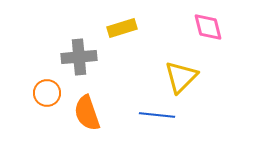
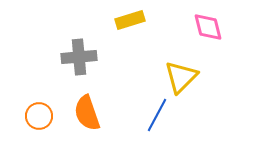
yellow rectangle: moved 8 px right, 8 px up
orange circle: moved 8 px left, 23 px down
blue line: rotated 68 degrees counterclockwise
